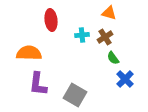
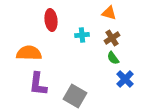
brown cross: moved 7 px right, 1 px down
gray square: moved 1 px down
